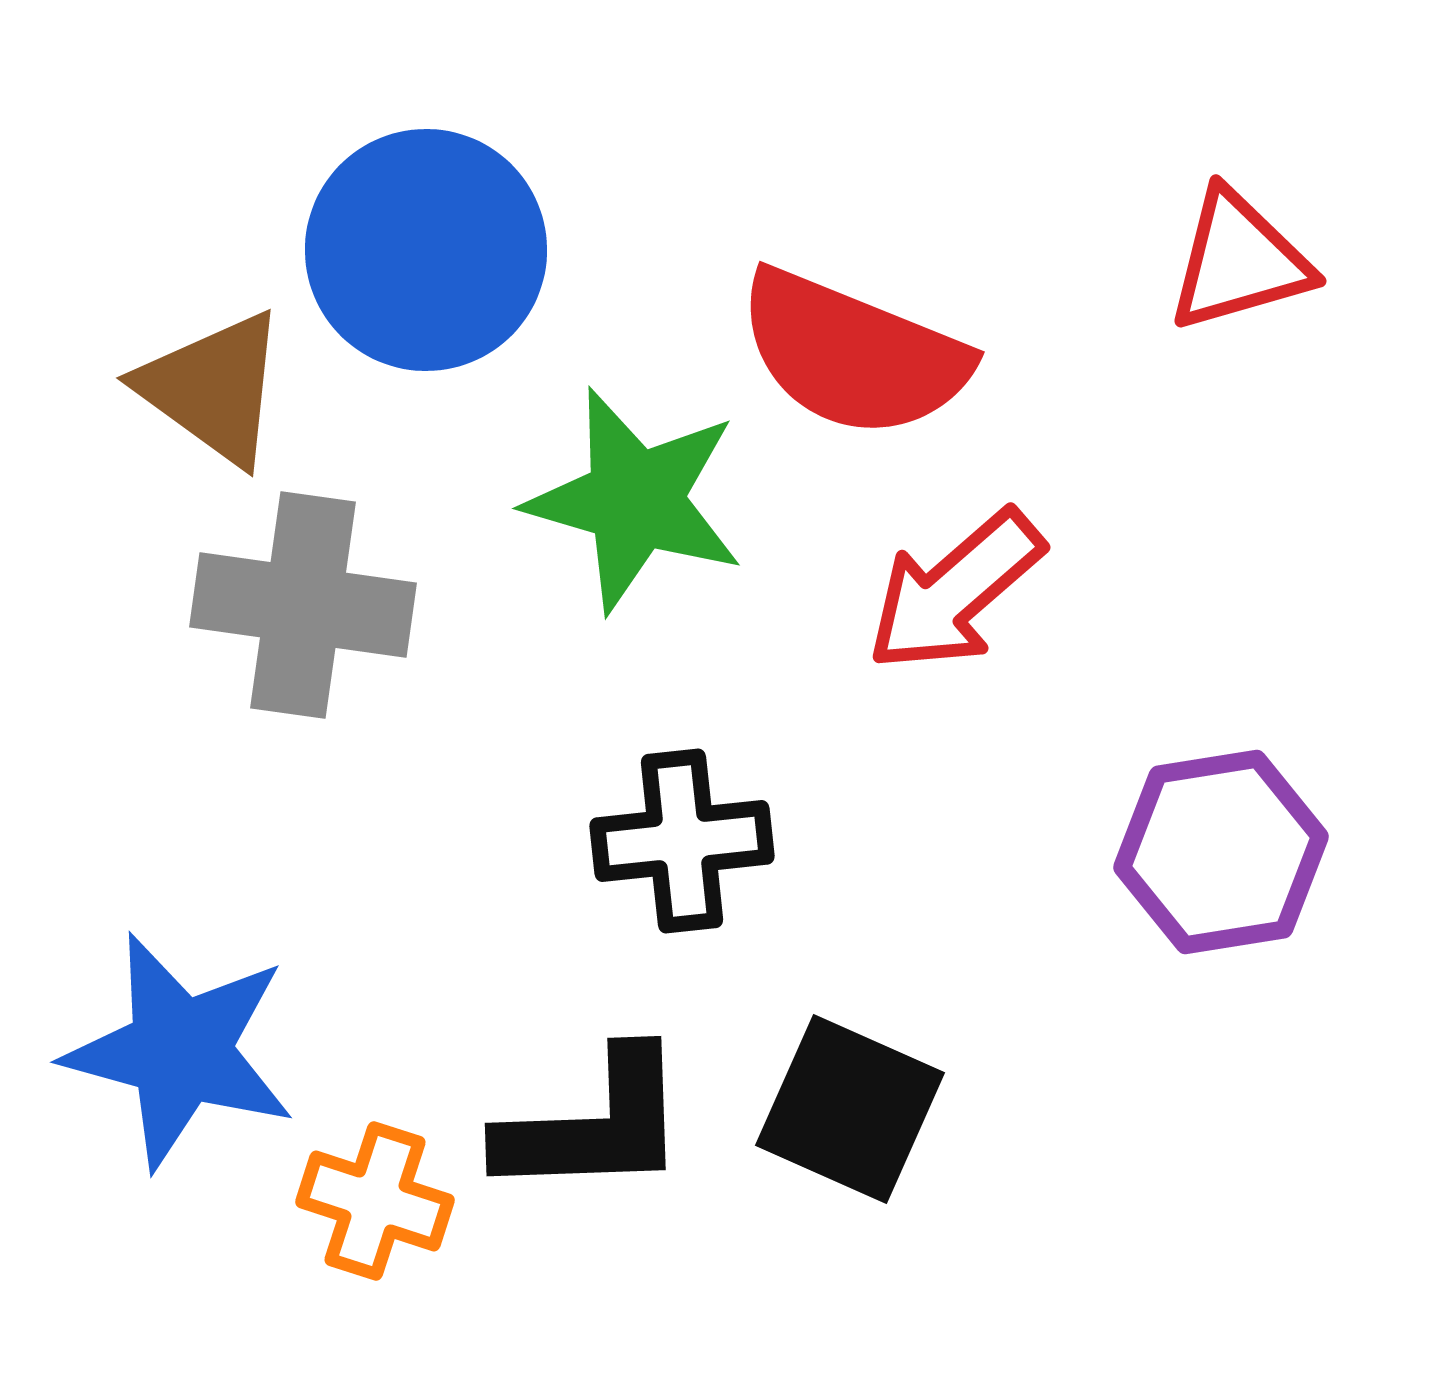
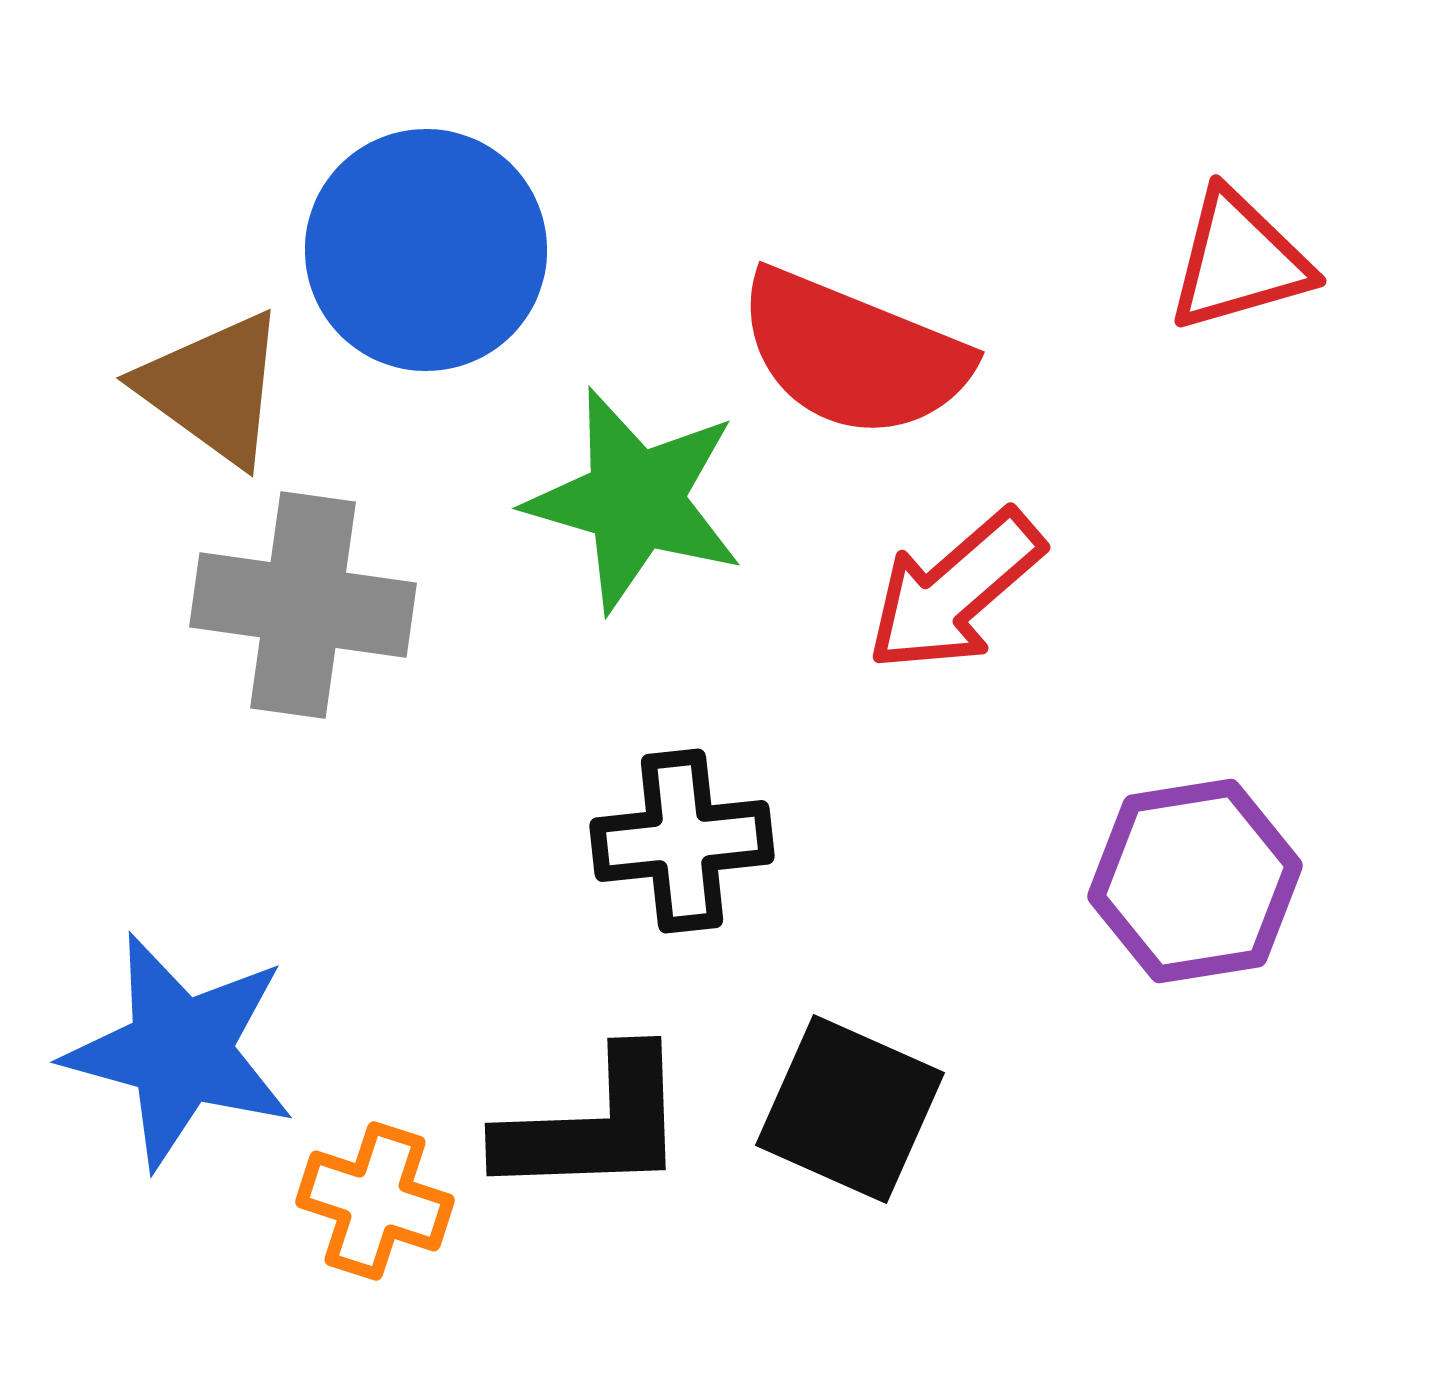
purple hexagon: moved 26 px left, 29 px down
